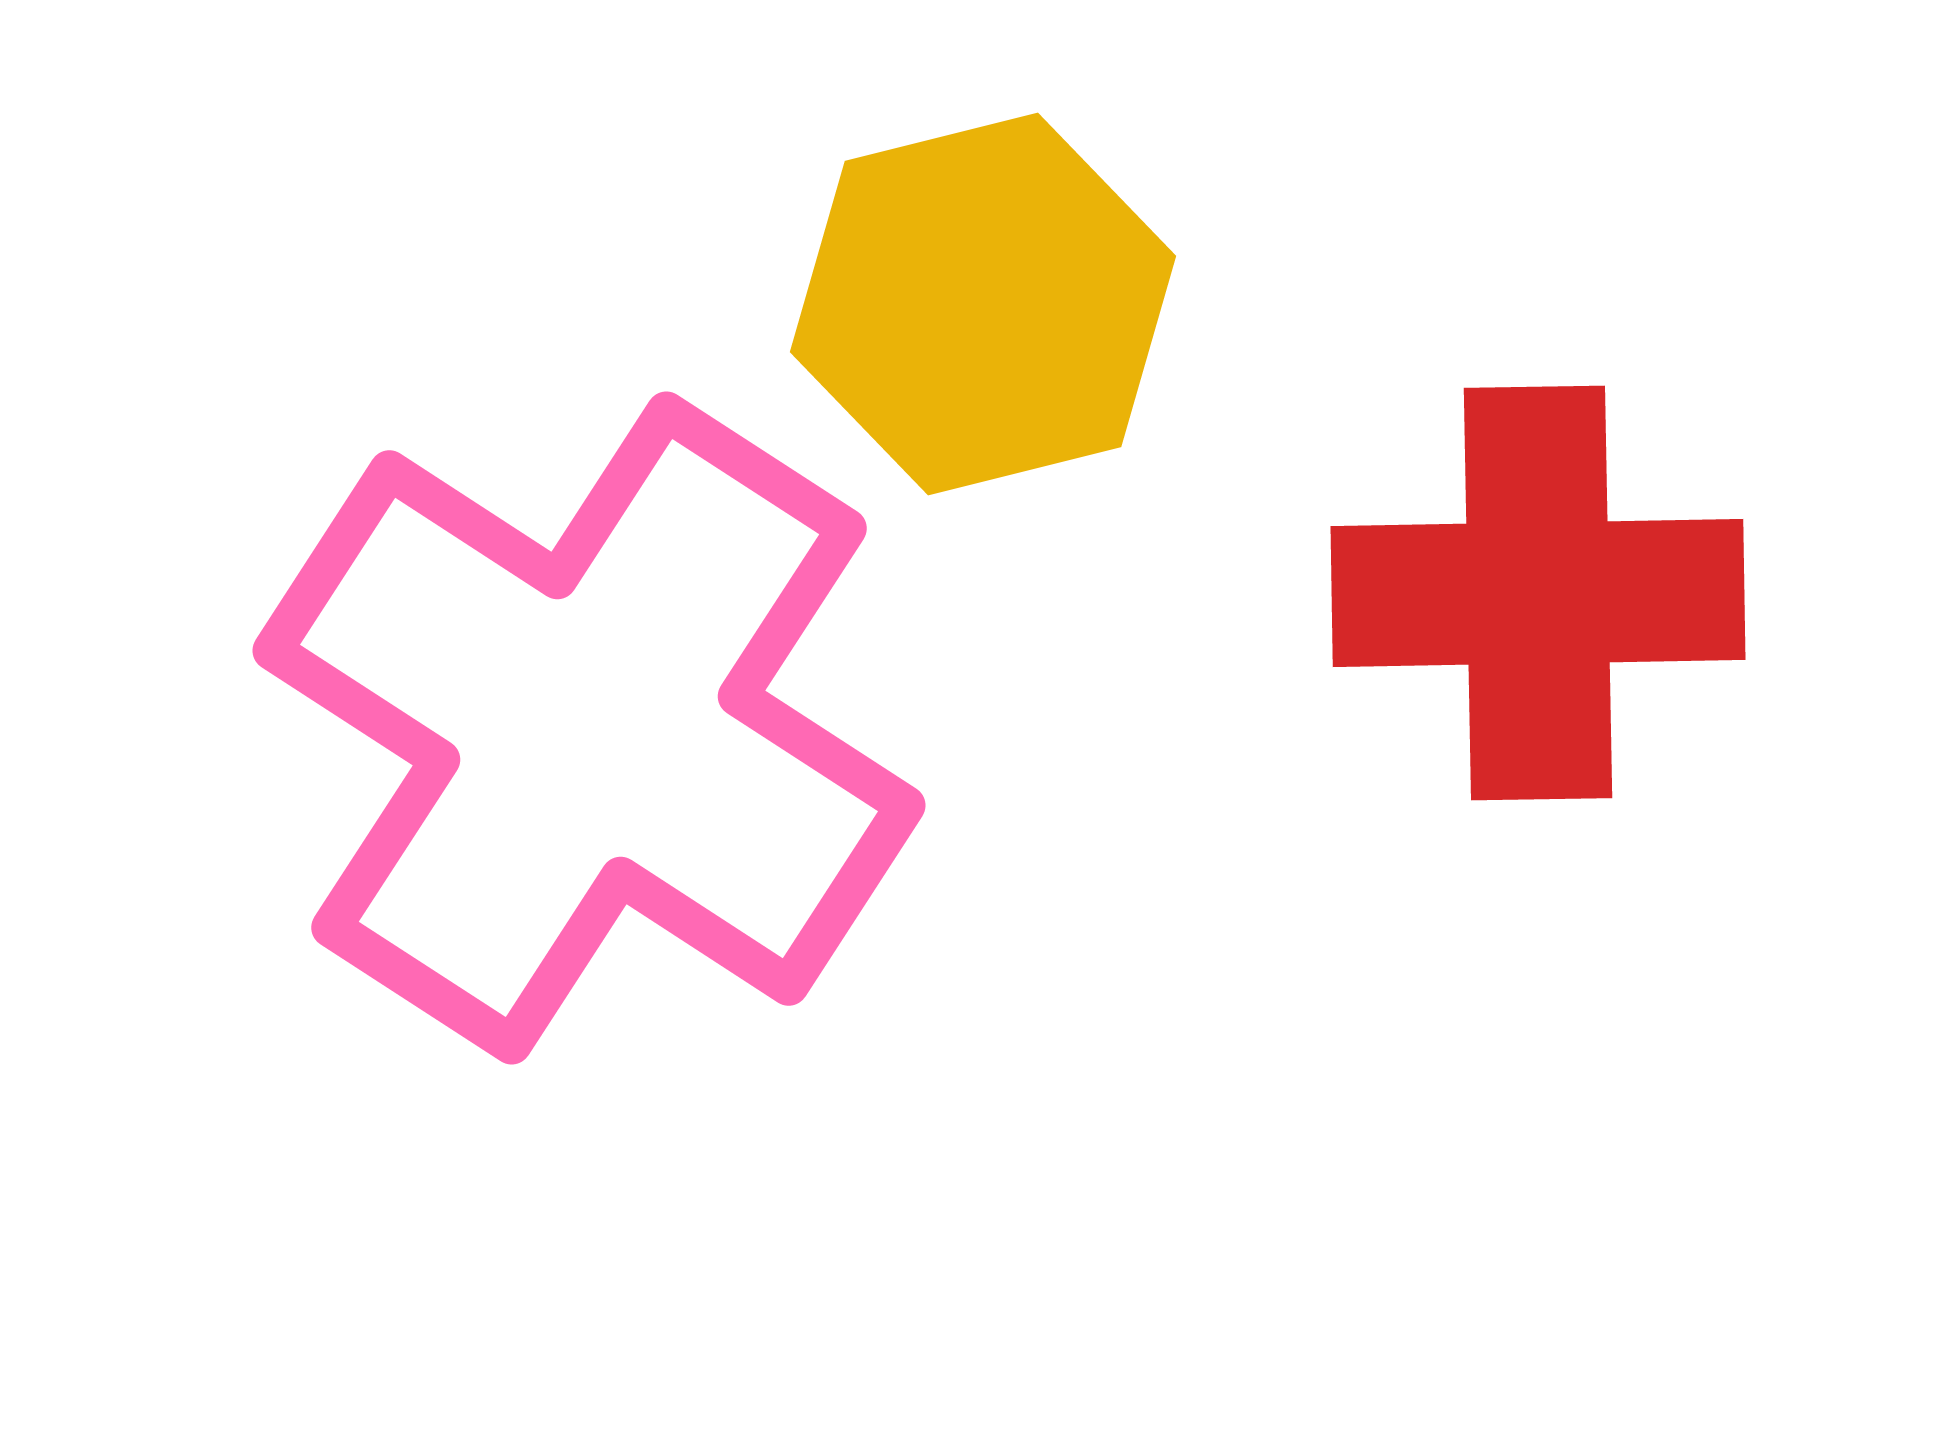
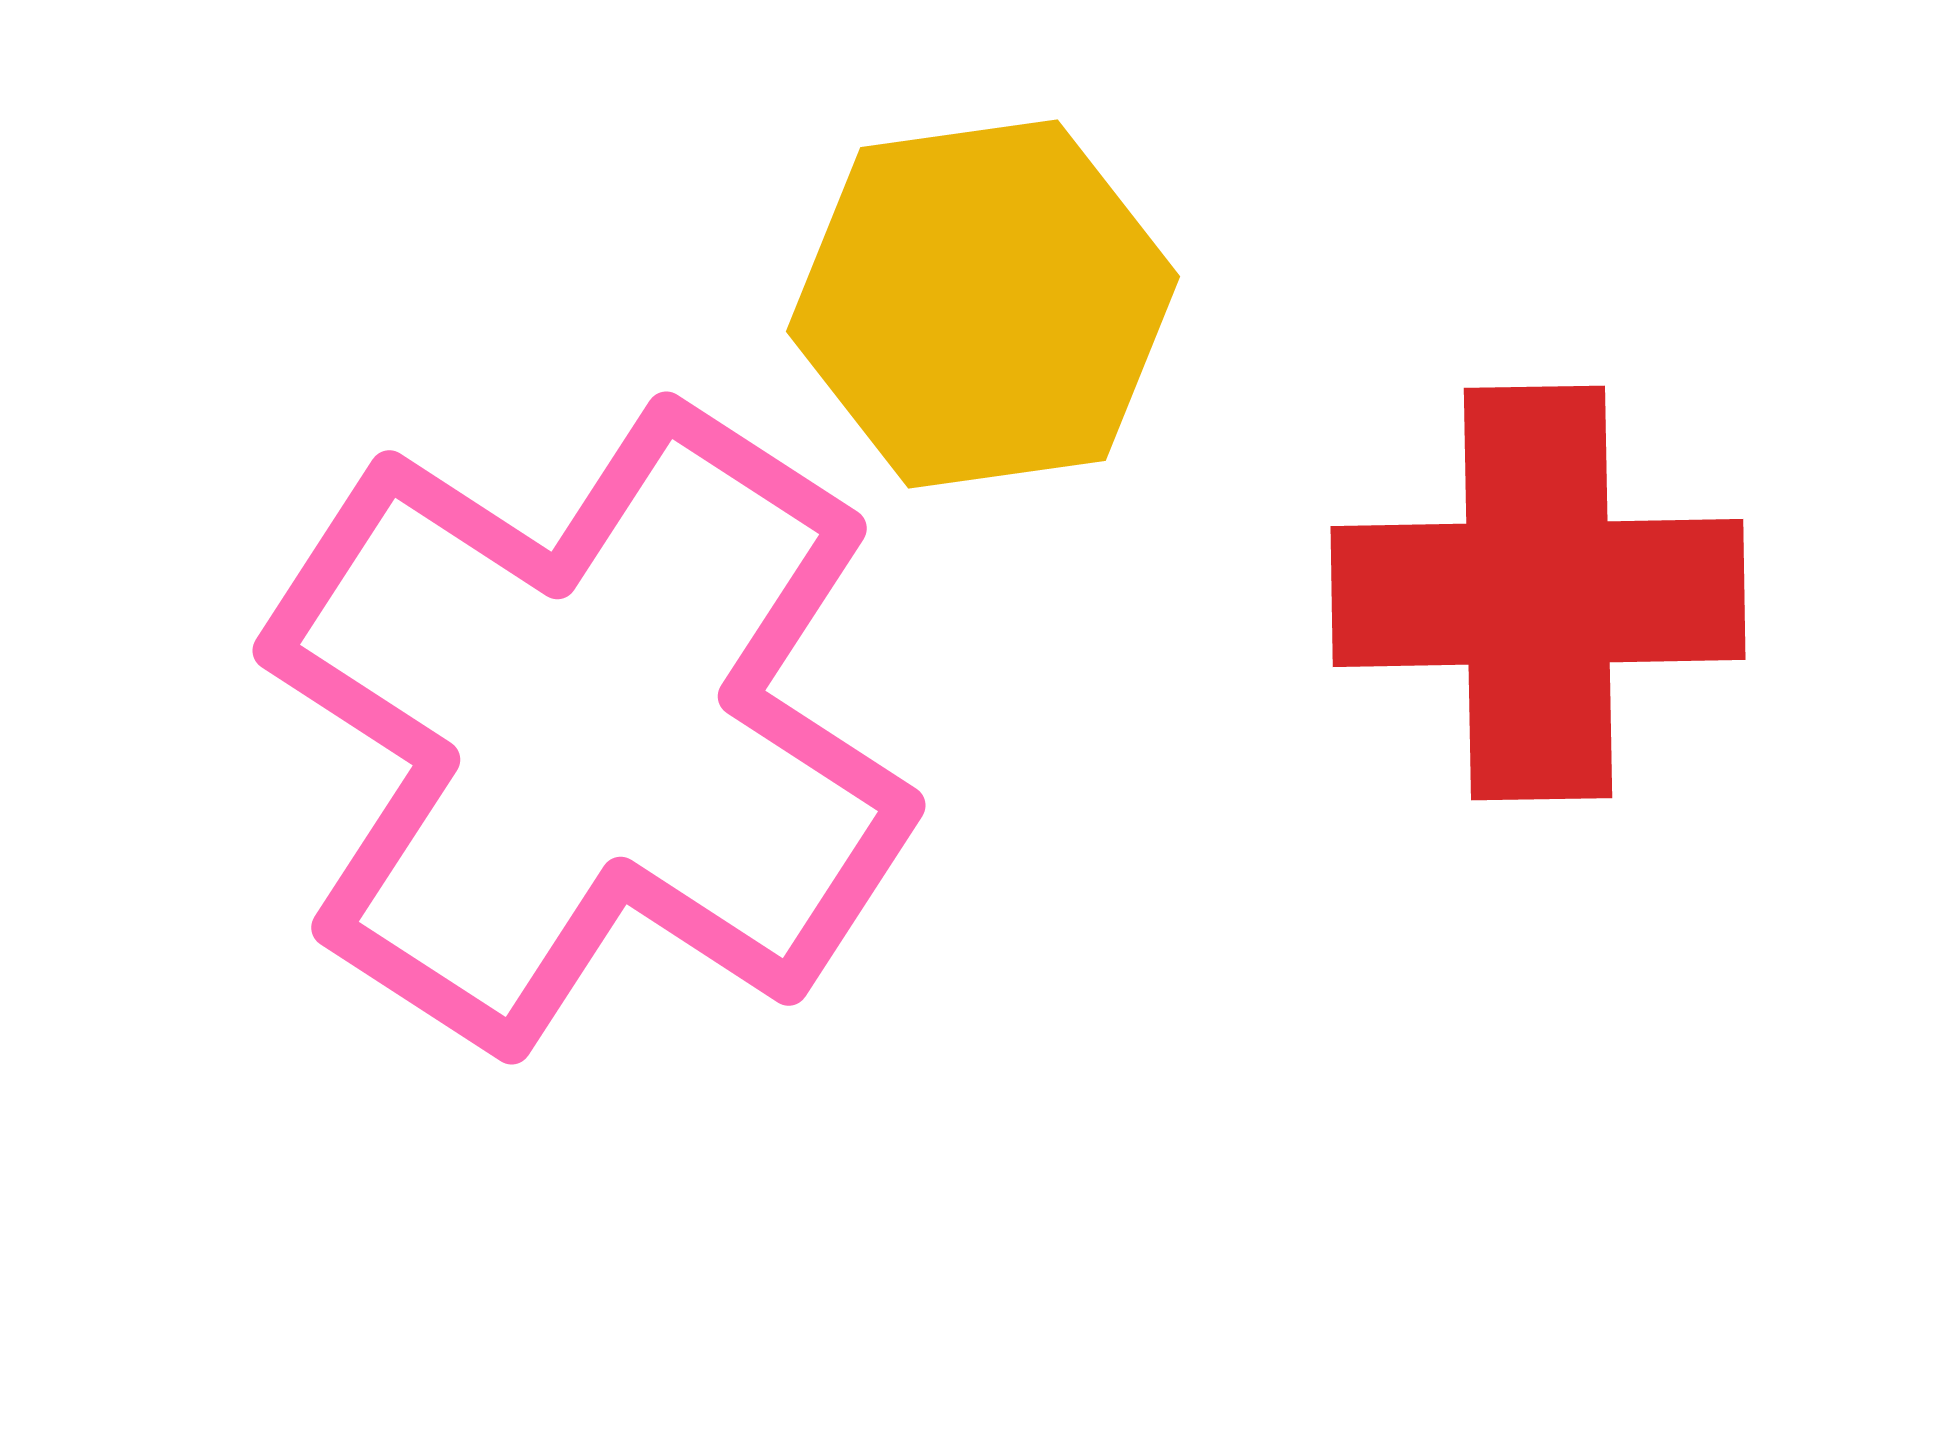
yellow hexagon: rotated 6 degrees clockwise
